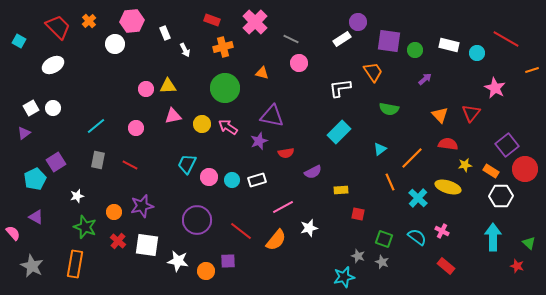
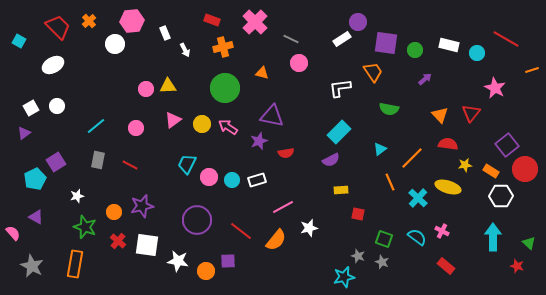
purple square at (389, 41): moved 3 px left, 2 px down
white circle at (53, 108): moved 4 px right, 2 px up
pink triangle at (173, 116): moved 4 px down; rotated 24 degrees counterclockwise
purple semicircle at (313, 172): moved 18 px right, 12 px up
